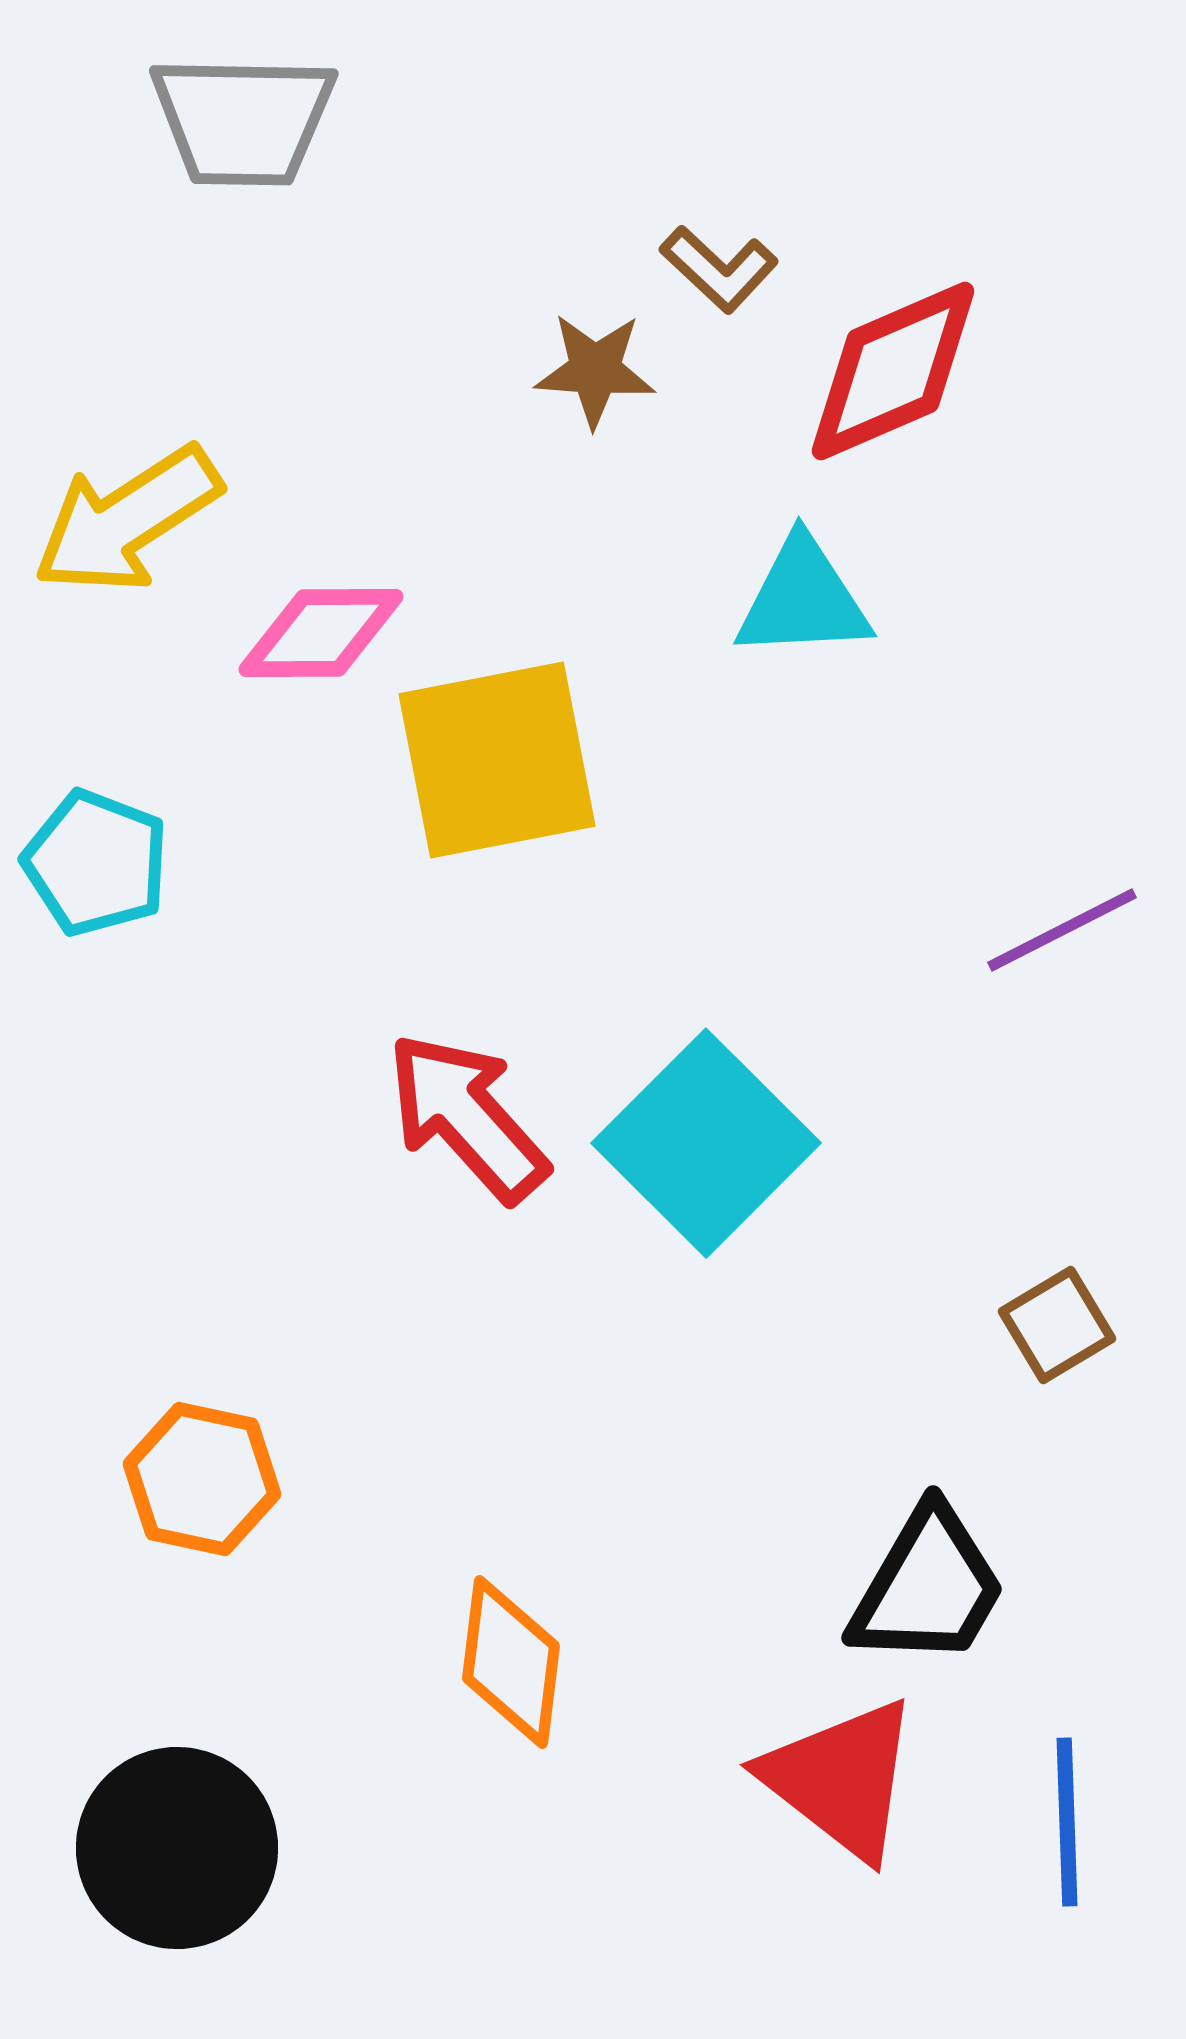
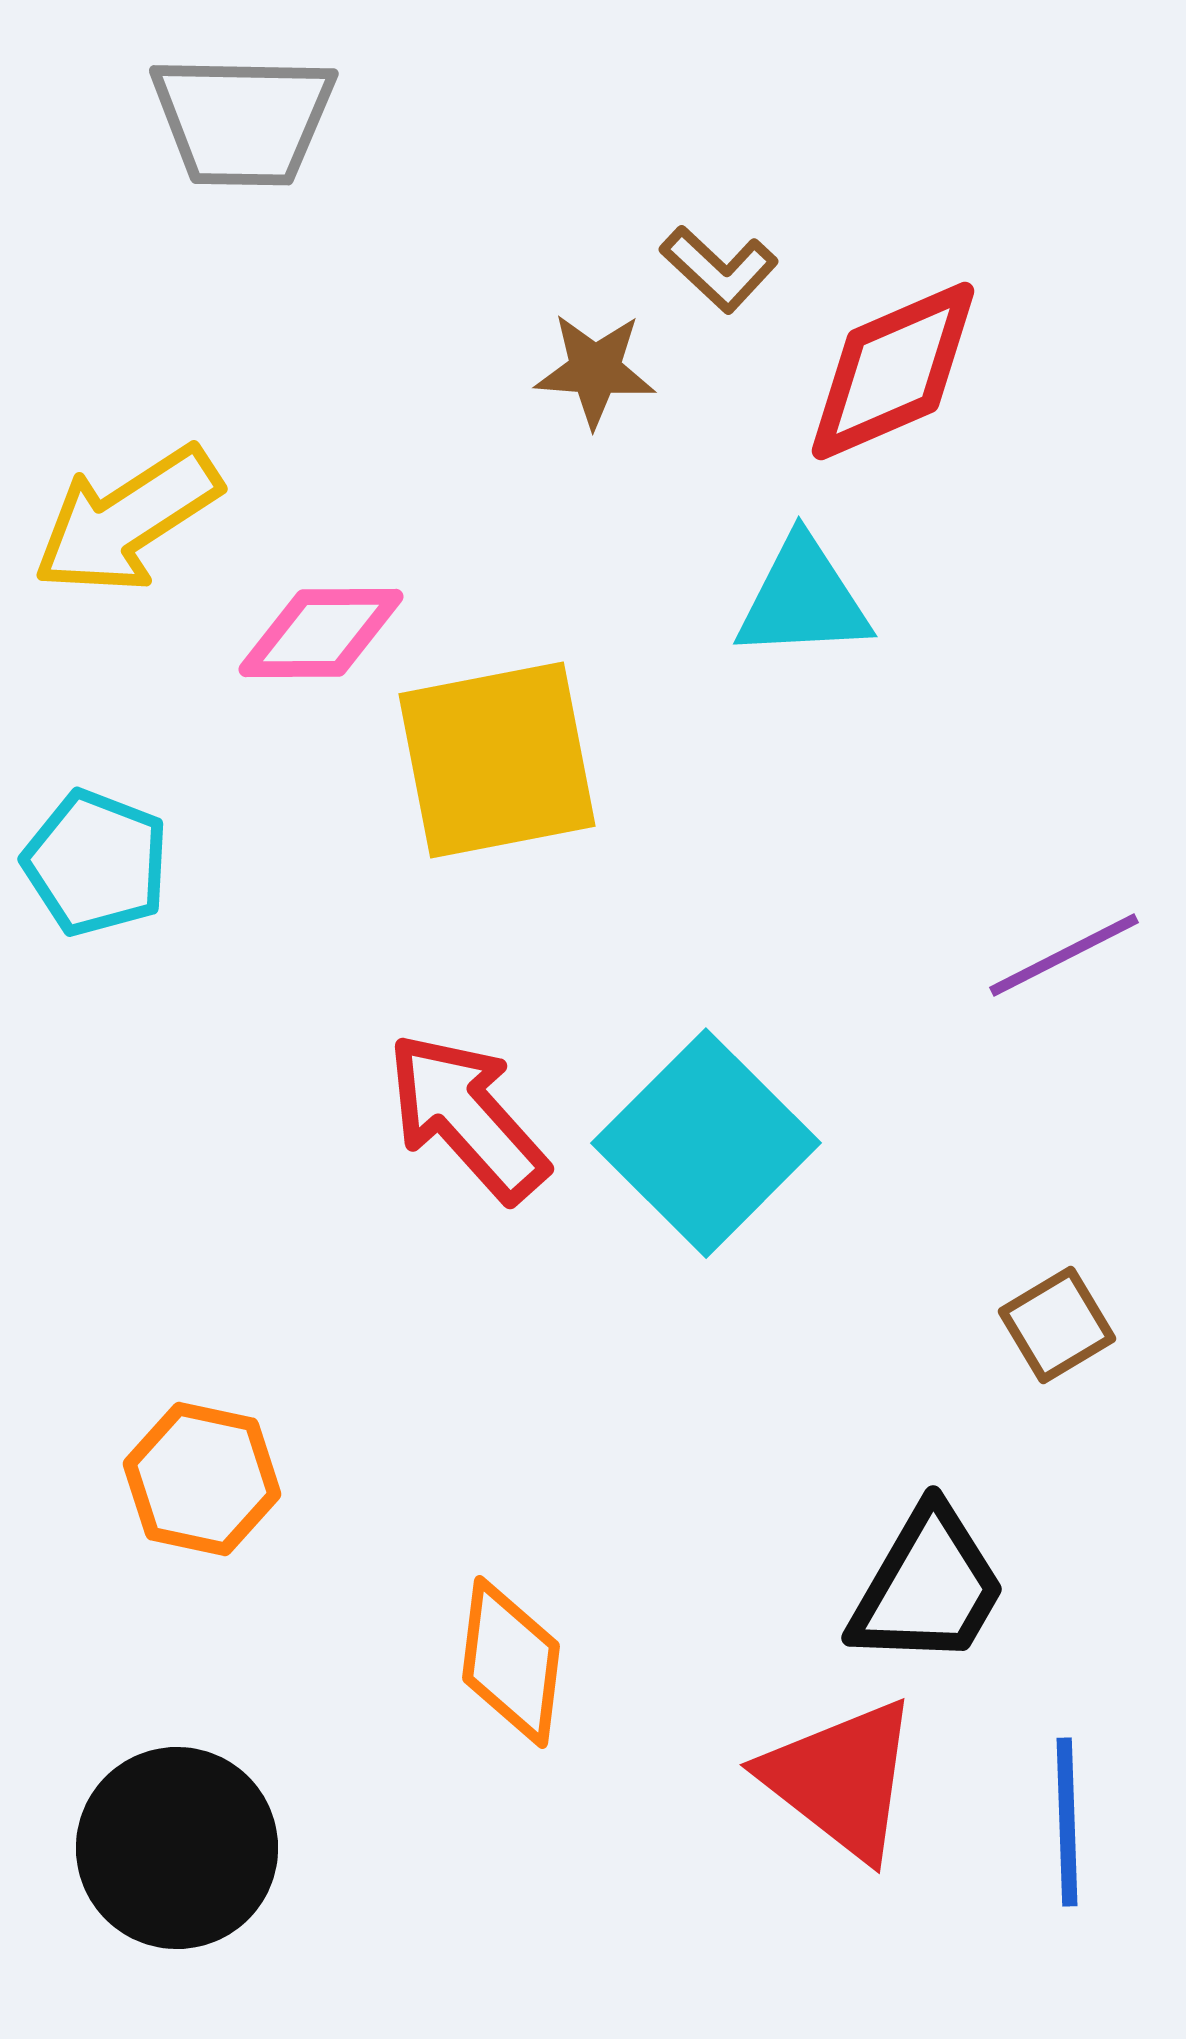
purple line: moved 2 px right, 25 px down
